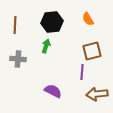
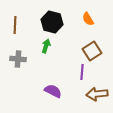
black hexagon: rotated 20 degrees clockwise
brown square: rotated 18 degrees counterclockwise
